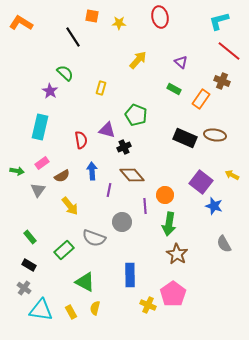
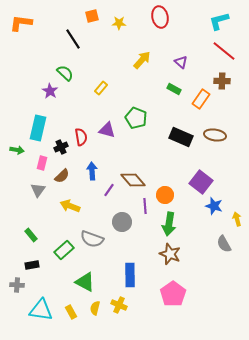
orange square at (92, 16): rotated 24 degrees counterclockwise
orange L-shape at (21, 23): rotated 25 degrees counterclockwise
black line at (73, 37): moved 2 px down
red line at (229, 51): moved 5 px left
yellow arrow at (138, 60): moved 4 px right
brown cross at (222, 81): rotated 21 degrees counterclockwise
yellow rectangle at (101, 88): rotated 24 degrees clockwise
green pentagon at (136, 115): moved 3 px down
cyan rectangle at (40, 127): moved 2 px left, 1 px down
black rectangle at (185, 138): moved 4 px left, 1 px up
red semicircle at (81, 140): moved 3 px up
black cross at (124, 147): moved 63 px left
pink rectangle at (42, 163): rotated 40 degrees counterclockwise
green arrow at (17, 171): moved 21 px up
brown diamond at (132, 175): moved 1 px right, 5 px down
yellow arrow at (232, 175): moved 5 px right, 44 px down; rotated 48 degrees clockwise
brown semicircle at (62, 176): rotated 14 degrees counterclockwise
purple line at (109, 190): rotated 24 degrees clockwise
yellow arrow at (70, 206): rotated 150 degrees clockwise
green rectangle at (30, 237): moved 1 px right, 2 px up
gray semicircle at (94, 238): moved 2 px left, 1 px down
brown star at (177, 254): moved 7 px left; rotated 10 degrees counterclockwise
black rectangle at (29, 265): moved 3 px right; rotated 40 degrees counterclockwise
gray cross at (24, 288): moved 7 px left, 3 px up; rotated 32 degrees counterclockwise
yellow cross at (148, 305): moved 29 px left
